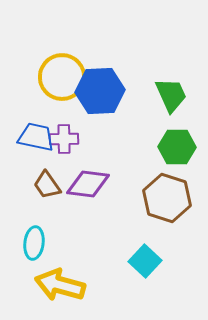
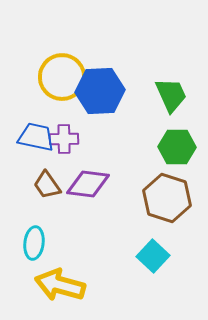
cyan square: moved 8 px right, 5 px up
